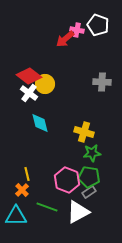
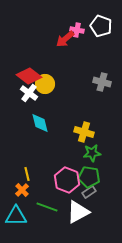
white pentagon: moved 3 px right, 1 px down
gray cross: rotated 12 degrees clockwise
